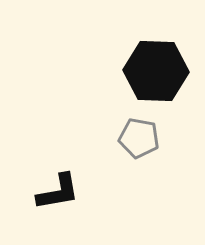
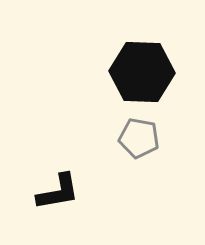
black hexagon: moved 14 px left, 1 px down
